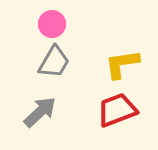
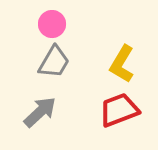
yellow L-shape: rotated 51 degrees counterclockwise
red trapezoid: moved 2 px right
